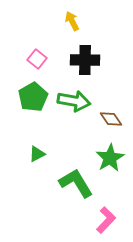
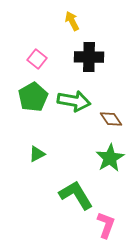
black cross: moved 4 px right, 3 px up
green L-shape: moved 12 px down
pink L-shape: moved 5 px down; rotated 24 degrees counterclockwise
